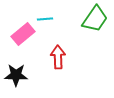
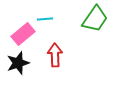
red arrow: moved 3 px left, 2 px up
black star: moved 2 px right, 12 px up; rotated 20 degrees counterclockwise
